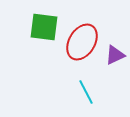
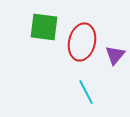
red ellipse: rotated 18 degrees counterclockwise
purple triangle: rotated 25 degrees counterclockwise
